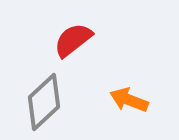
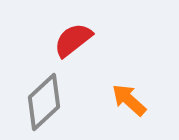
orange arrow: rotated 21 degrees clockwise
